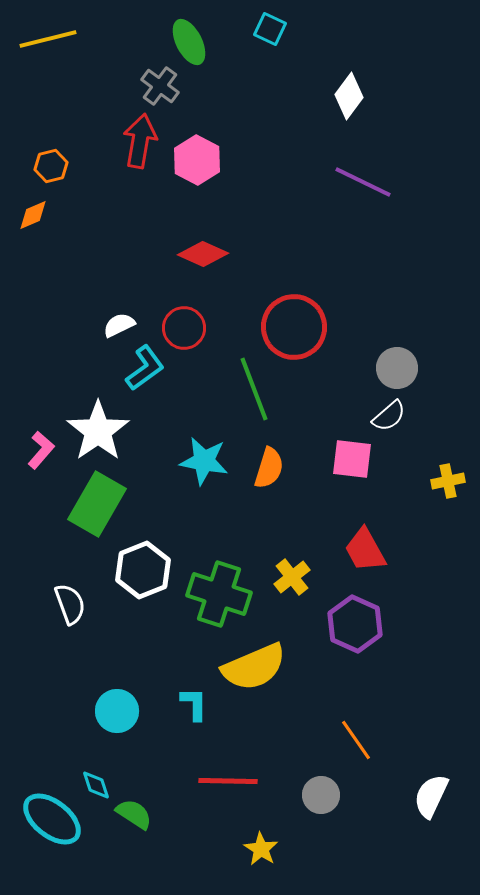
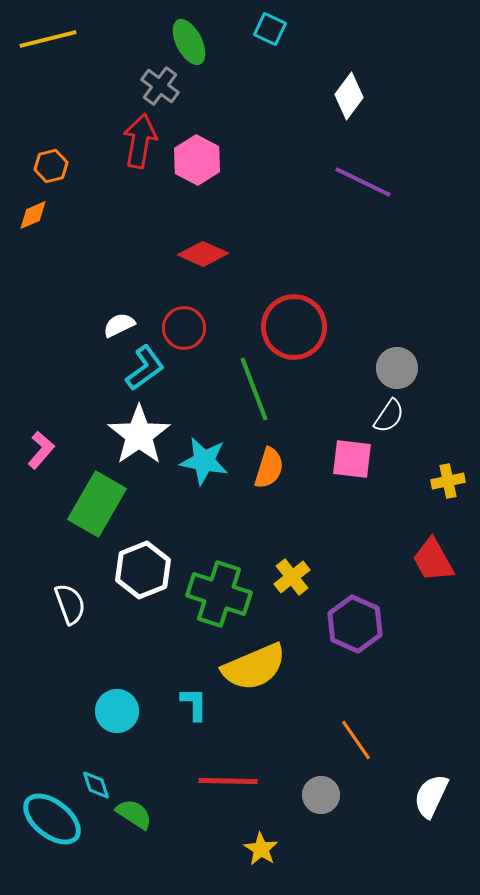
white semicircle at (389, 416): rotated 15 degrees counterclockwise
white star at (98, 431): moved 41 px right, 4 px down
red trapezoid at (365, 550): moved 68 px right, 10 px down
